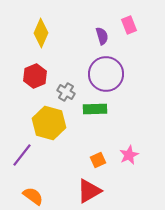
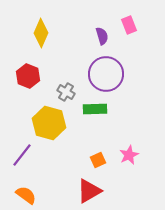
red hexagon: moved 7 px left; rotated 15 degrees counterclockwise
orange semicircle: moved 7 px left, 1 px up
